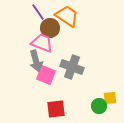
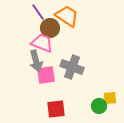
pink square: rotated 30 degrees counterclockwise
